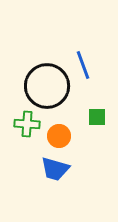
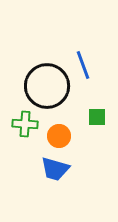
green cross: moved 2 px left
